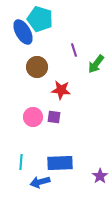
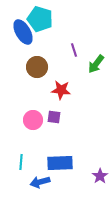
pink circle: moved 3 px down
